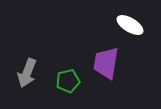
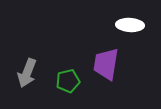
white ellipse: rotated 28 degrees counterclockwise
purple trapezoid: moved 1 px down
